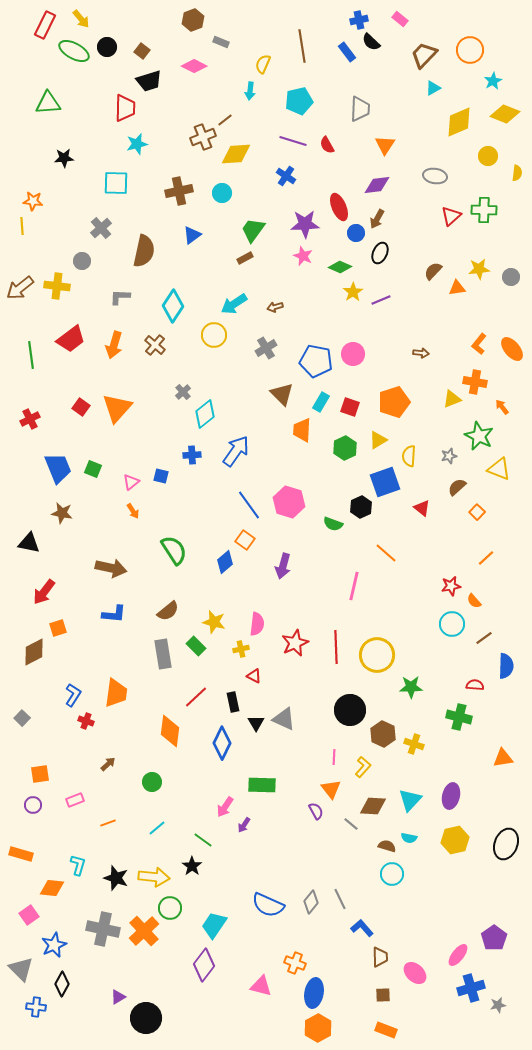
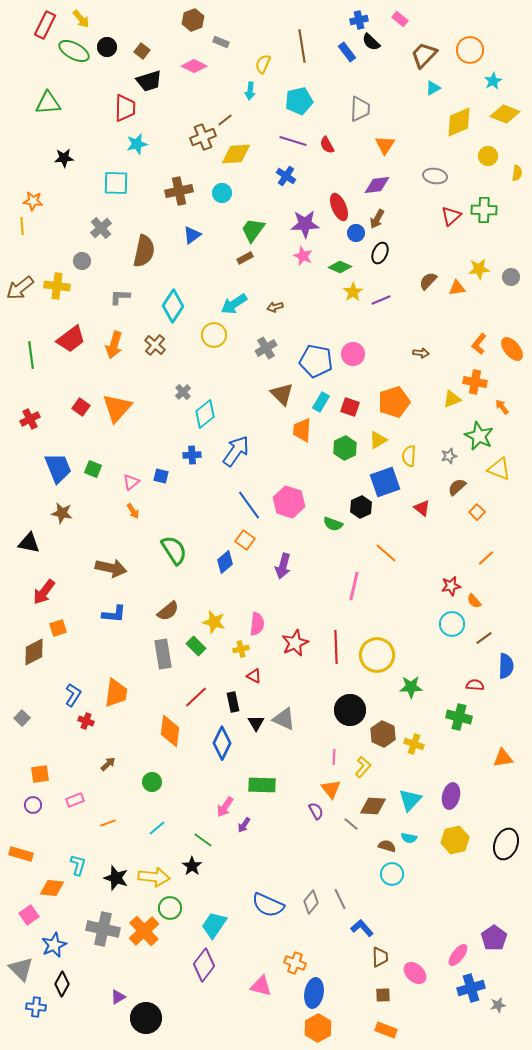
brown semicircle at (433, 271): moved 5 px left, 10 px down
